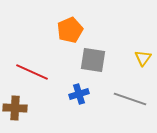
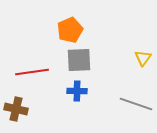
gray square: moved 14 px left; rotated 12 degrees counterclockwise
red line: rotated 32 degrees counterclockwise
blue cross: moved 2 px left, 3 px up; rotated 18 degrees clockwise
gray line: moved 6 px right, 5 px down
brown cross: moved 1 px right, 1 px down; rotated 10 degrees clockwise
